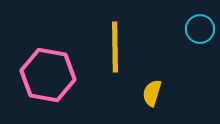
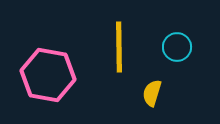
cyan circle: moved 23 px left, 18 px down
yellow line: moved 4 px right
